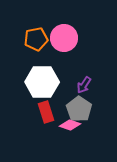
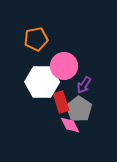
pink circle: moved 28 px down
red rectangle: moved 15 px right, 10 px up
pink diamond: rotated 45 degrees clockwise
